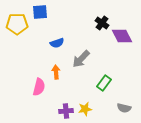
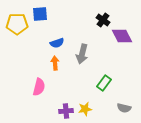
blue square: moved 2 px down
black cross: moved 1 px right, 3 px up
gray arrow: moved 1 px right, 5 px up; rotated 30 degrees counterclockwise
orange arrow: moved 1 px left, 9 px up
